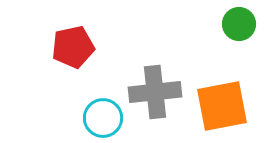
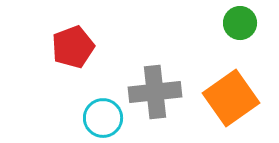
green circle: moved 1 px right, 1 px up
red pentagon: rotated 9 degrees counterclockwise
orange square: moved 9 px right, 8 px up; rotated 24 degrees counterclockwise
